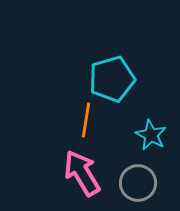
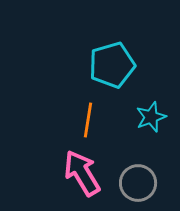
cyan pentagon: moved 14 px up
orange line: moved 2 px right
cyan star: moved 18 px up; rotated 24 degrees clockwise
